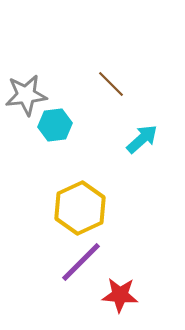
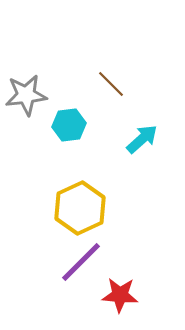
cyan hexagon: moved 14 px right
